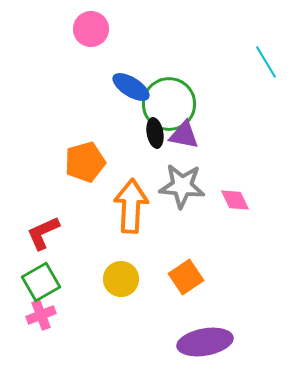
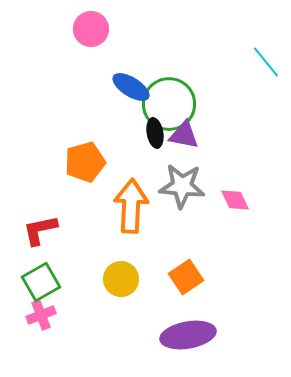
cyan line: rotated 8 degrees counterclockwise
red L-shape: moved 3 px left, 3 px up; rotated 12 degrees clockwise
purple ellipse: moved 17 px left, 7 px up
